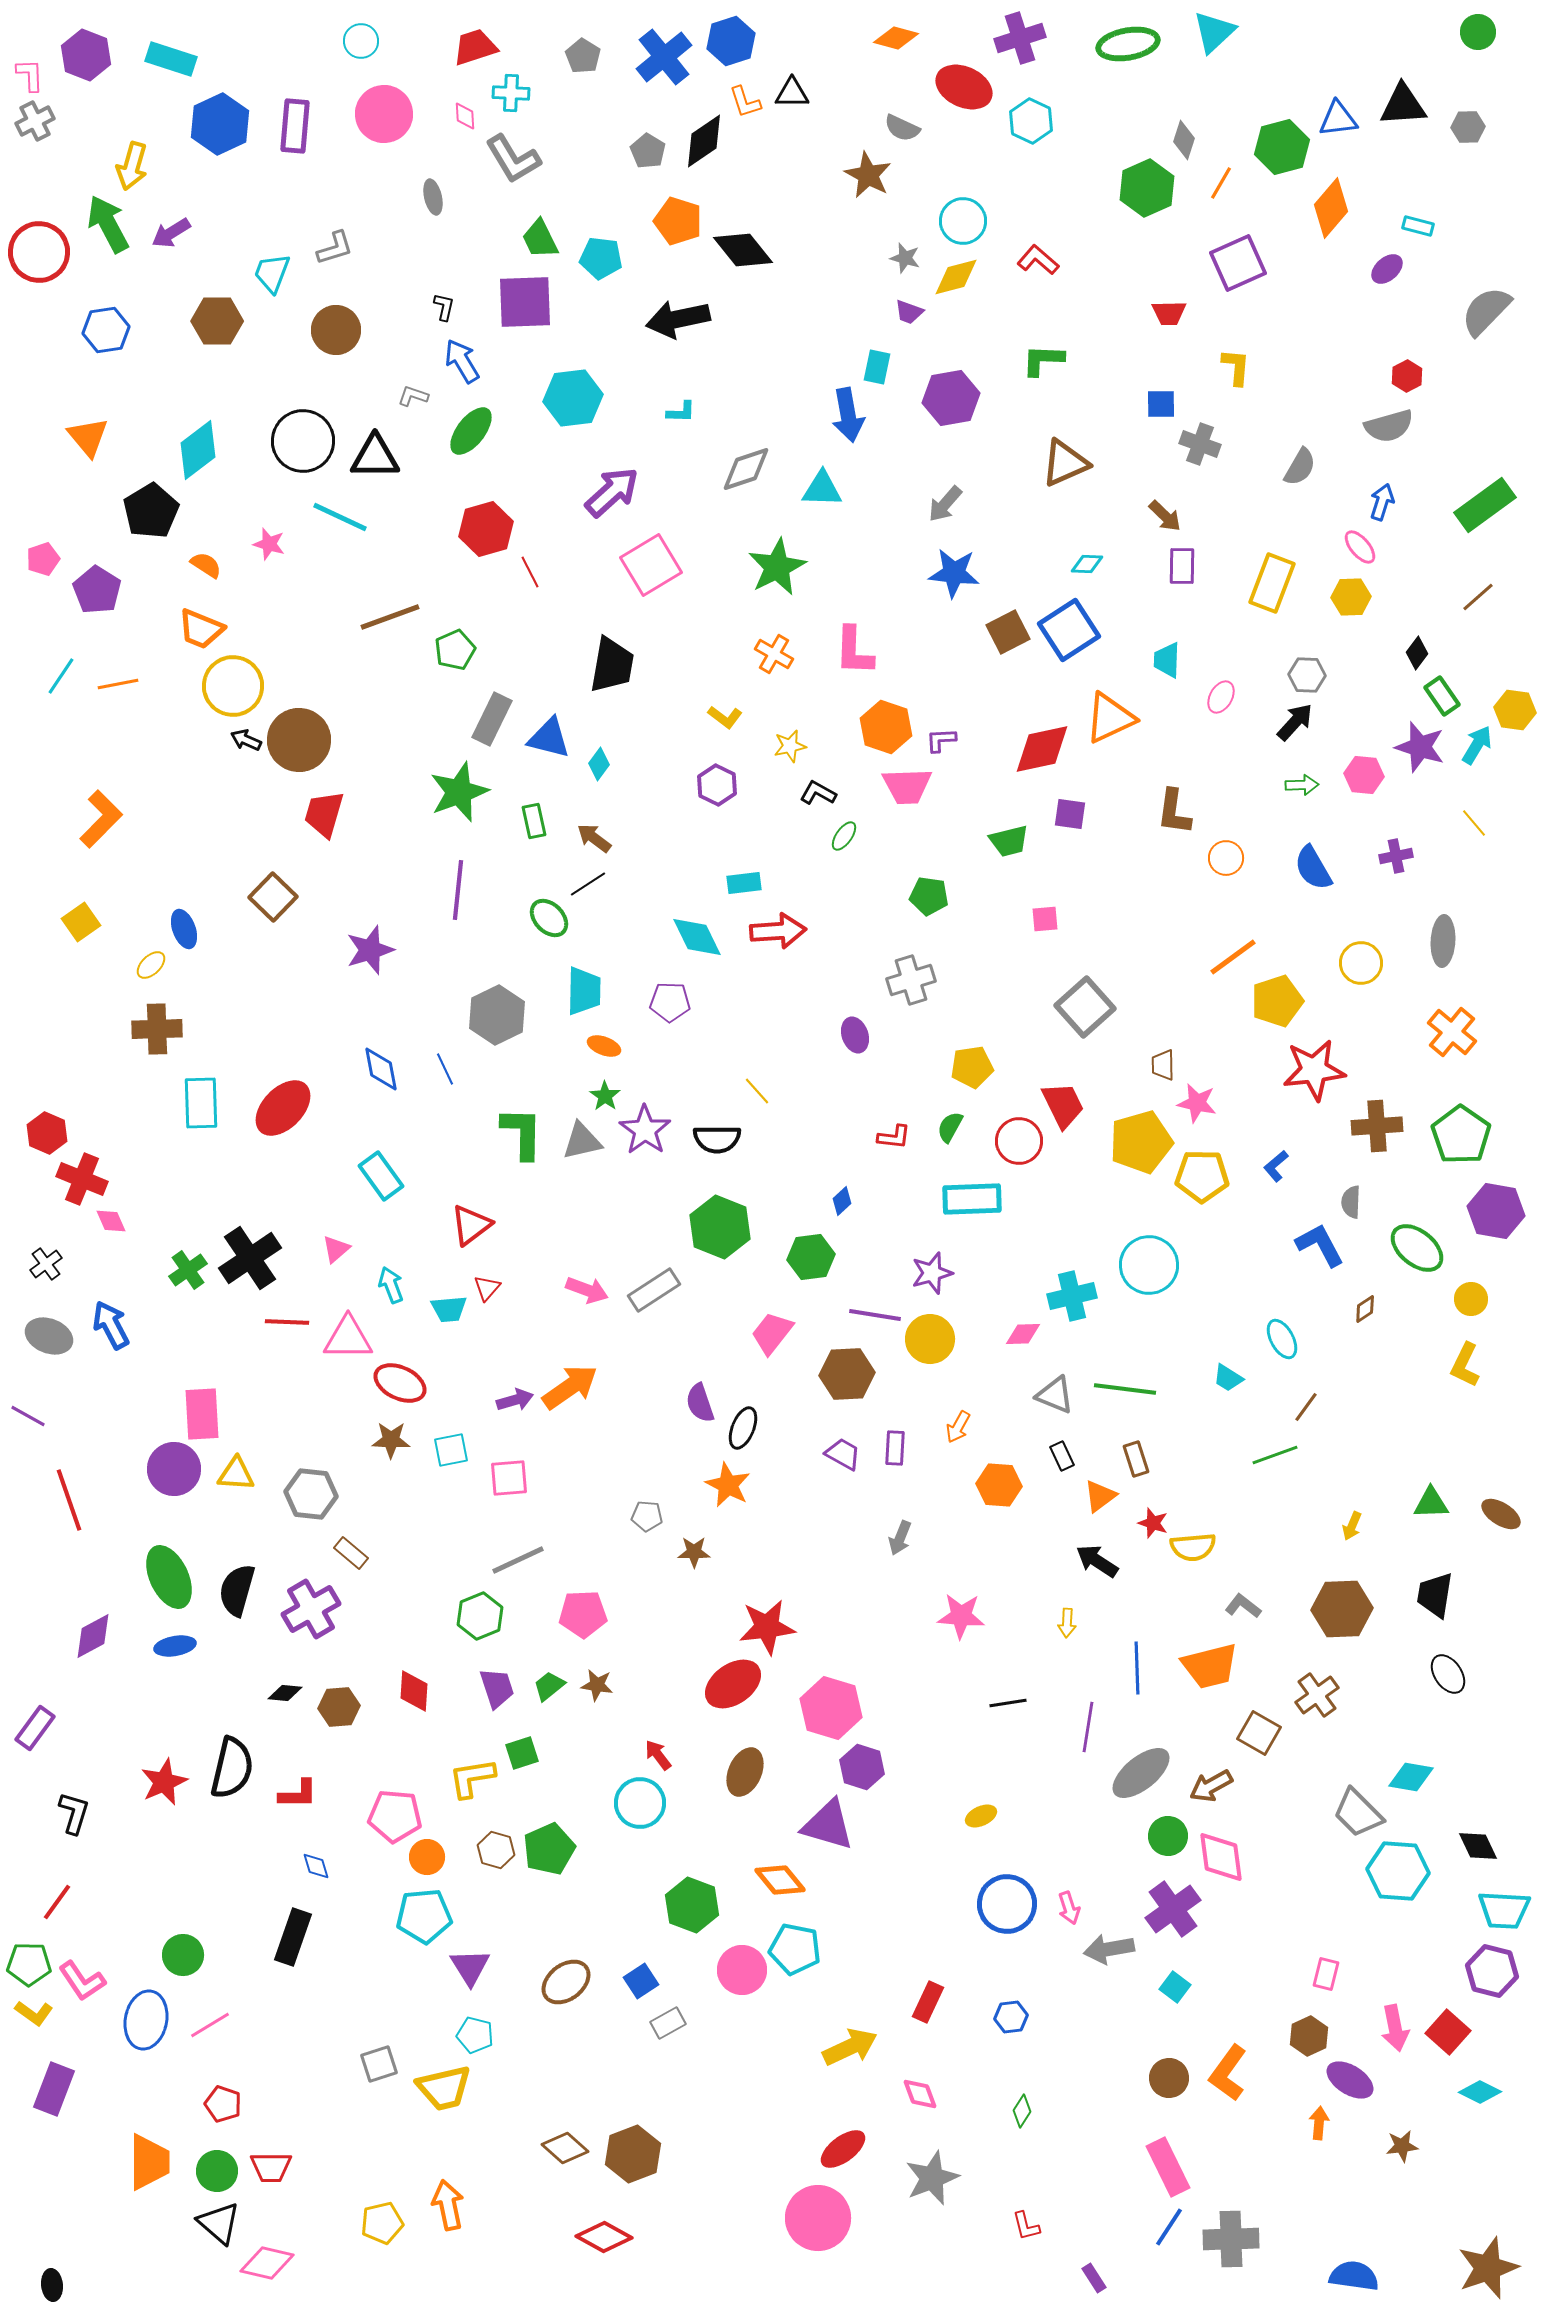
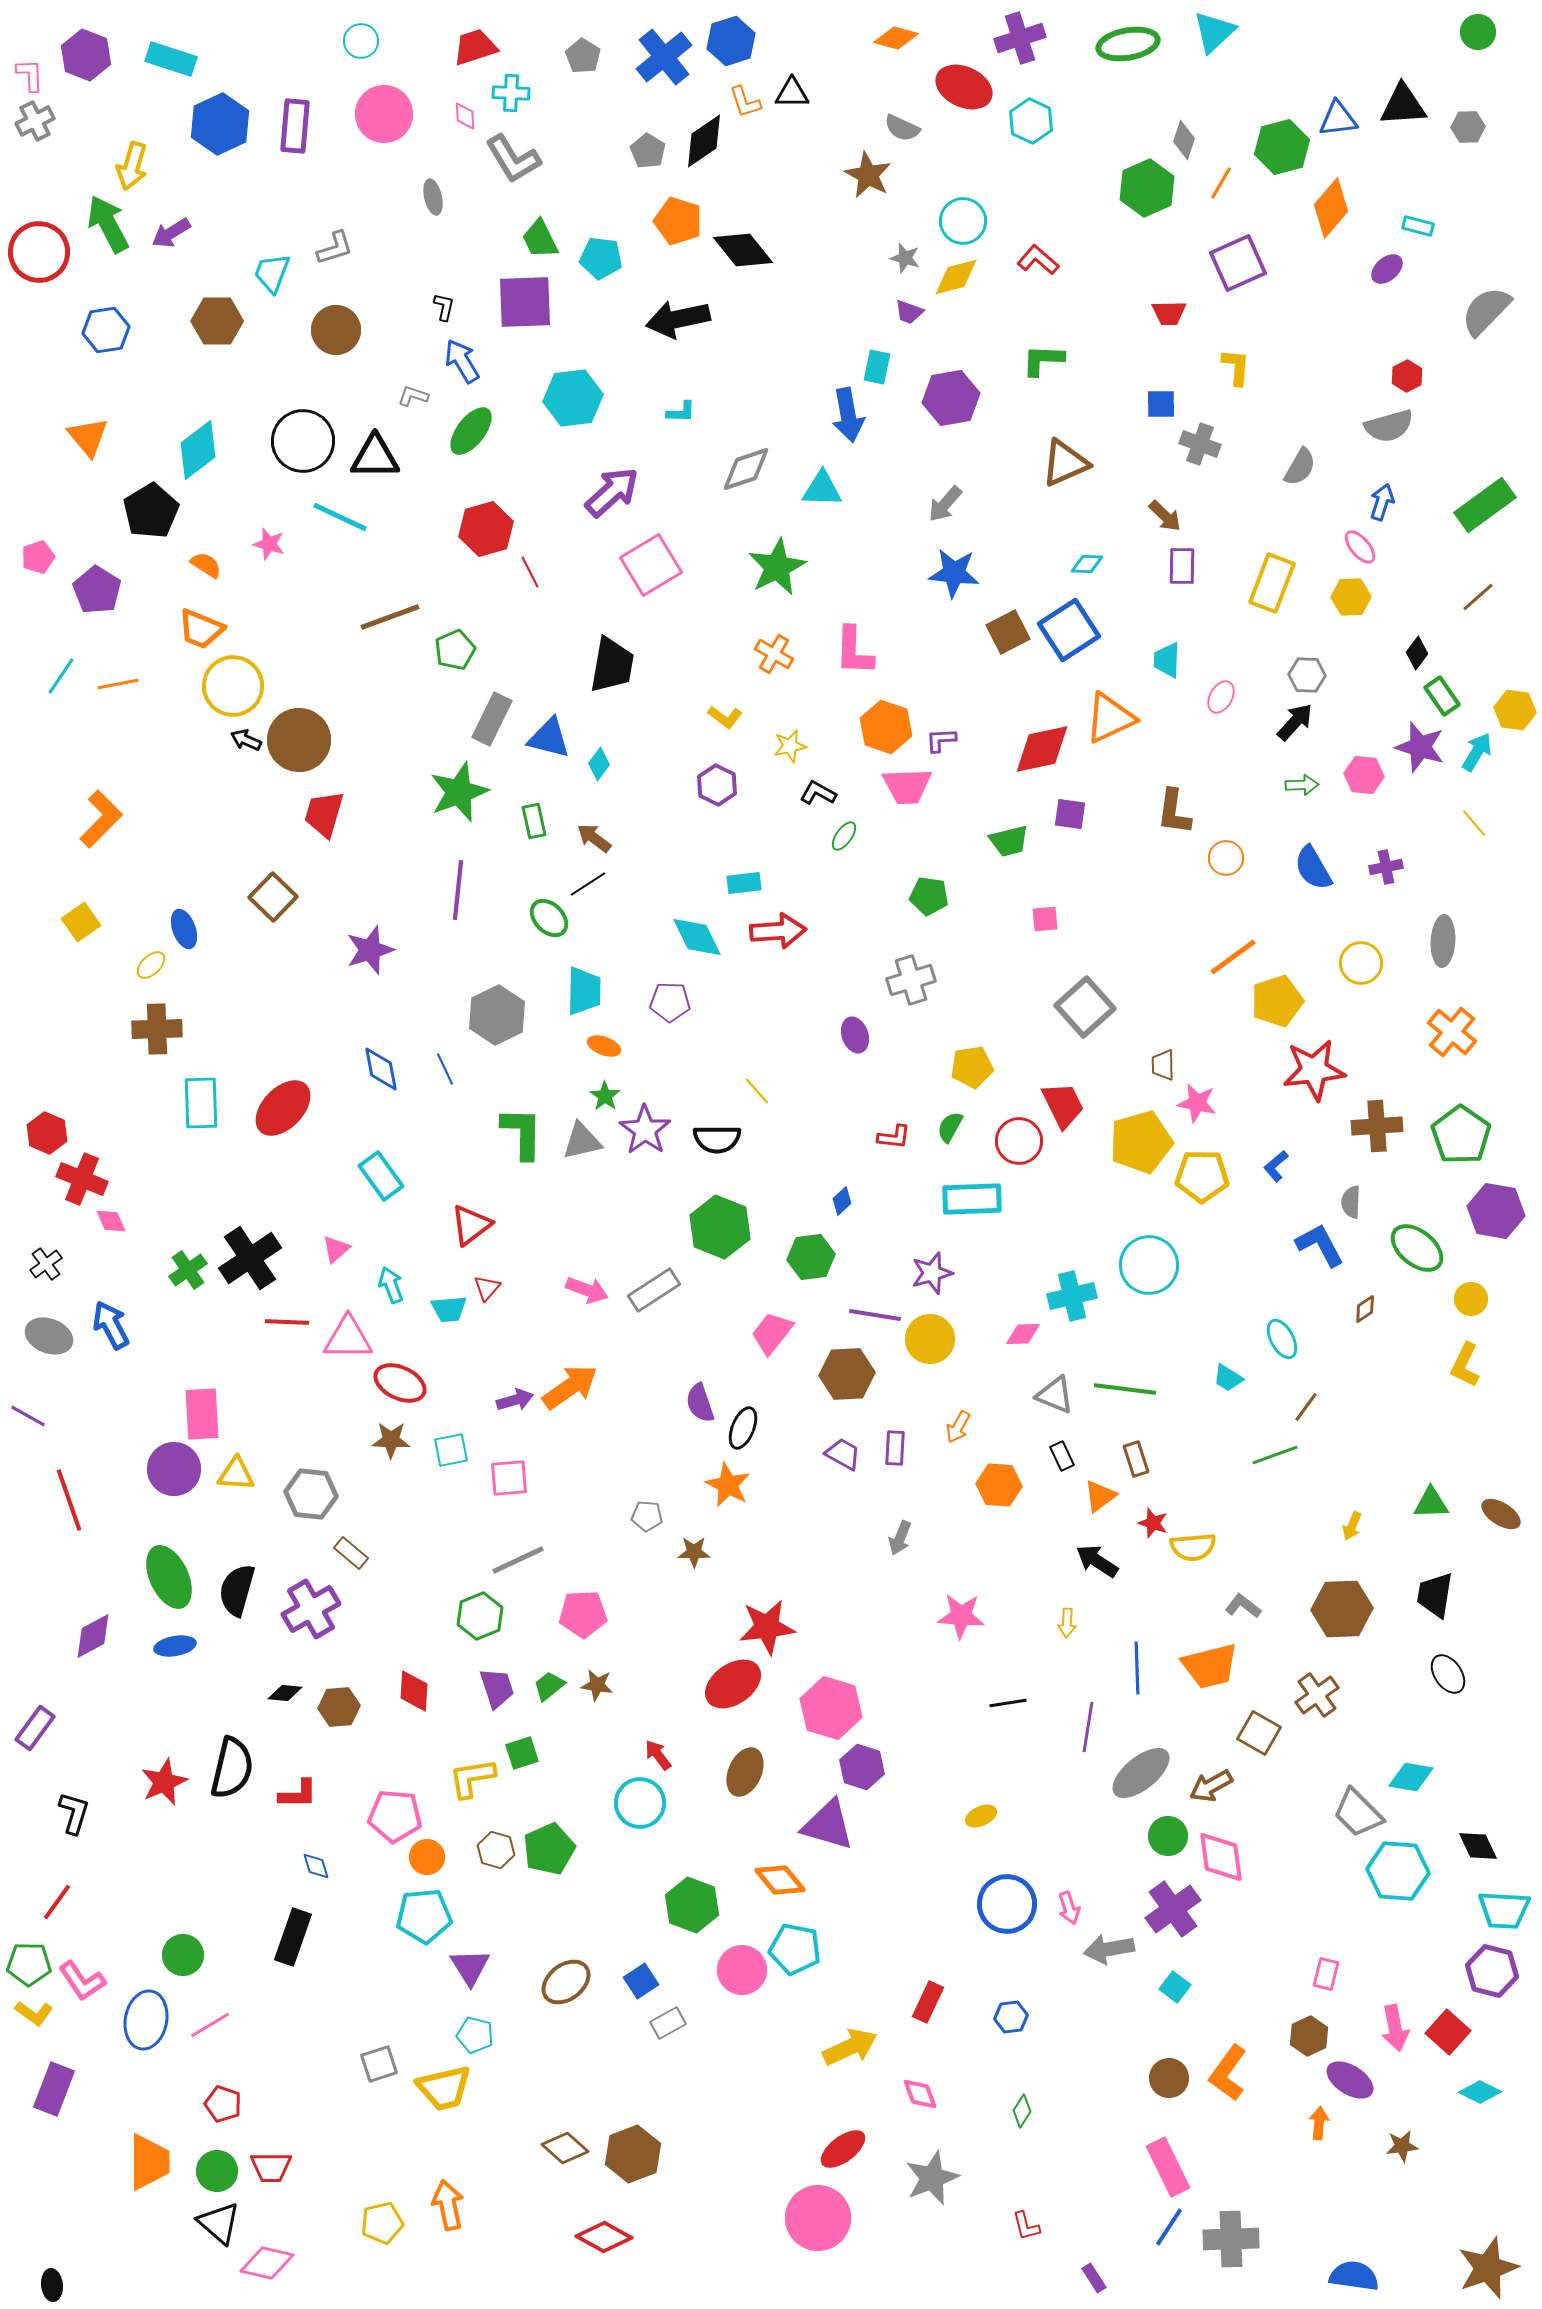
pink pentagon at (43, 559): moved 5 px left, 2 px up
cyan arrow at (1477, 745): moved 7 px down
purple cross at (1396, 856): moved 10 px left, 11 px down
